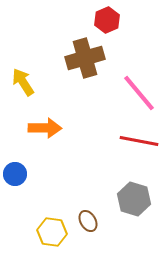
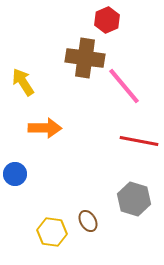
brown cross: rotated 24 degrees clockwise
pink line: moved 15 px left, 7 px up
